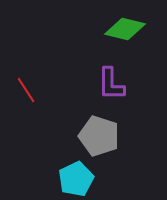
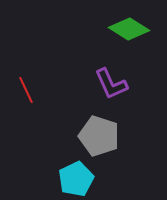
green diamond: moved 4 px right; rotated 18 degrees clockwise
purple L-shape: rotated 24 degrees counterclockwise
red line: rotated 8 degrees clockwise
